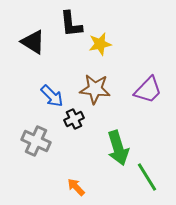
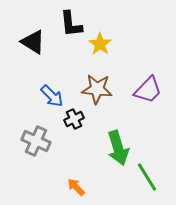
yellow star: rotated 25 degrees counterclockwise
brown star: moved 2 px right
